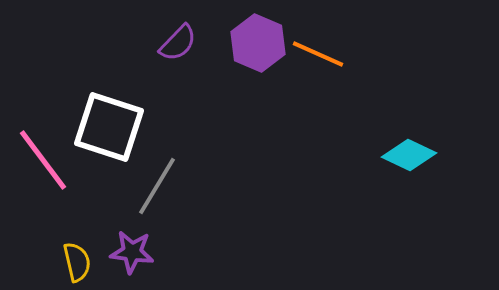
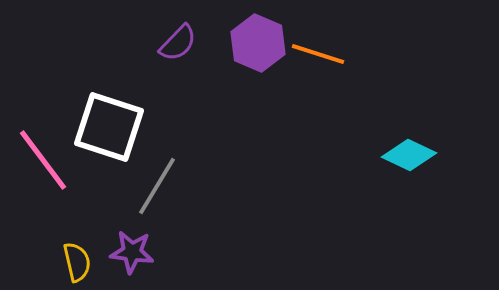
orange line: rotated 6 degrees counterclockwise
